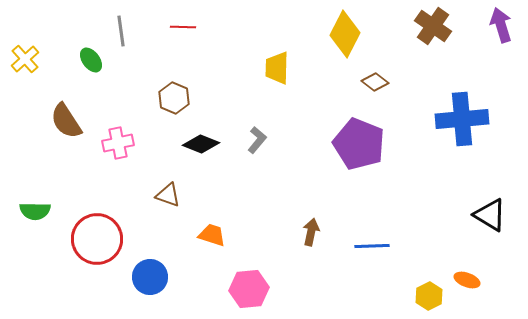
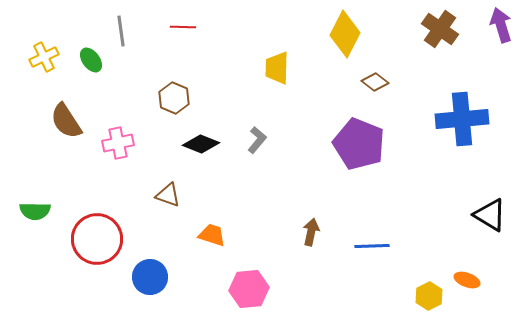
brown cross: moved 7 px right, 3 px down
yellow cross: moved 19 px right, 2 px up; rotated 16 degrees clockwise
